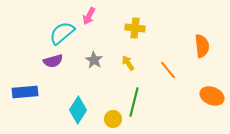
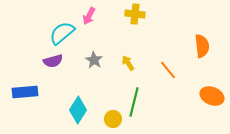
yellow cross: moved 14 px up
